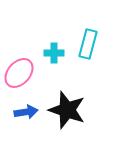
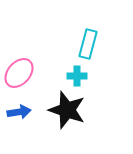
cyan cross: moved 23 px right, 23 px down
blue arrow: moved 7 px left
